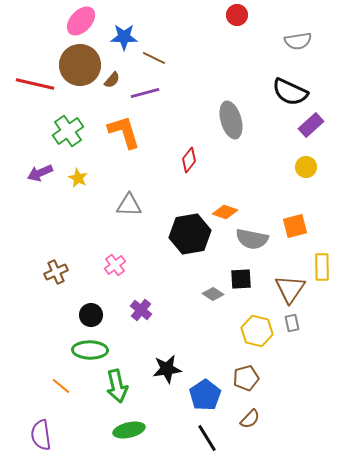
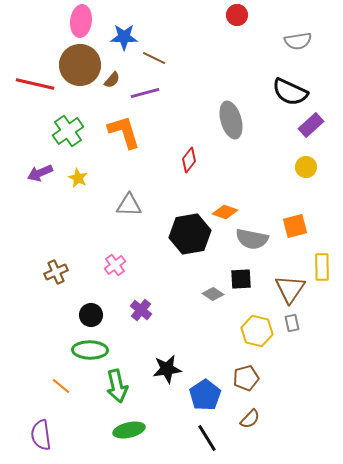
pink ellipse at (81, 21): rotated 36 degrees counterclockwise
